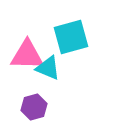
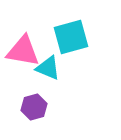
pink triangle: moved 4 px left, 4 px up; rotated 9 degrees clockwise
